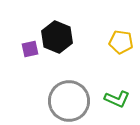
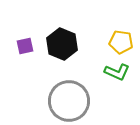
black hexagon: moved 5 px right, 7 px down
purple square: moved 5 px left, 3 px up
green L-shape: moved 27 px up
